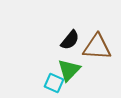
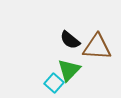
black semicircle: rotated 90 degrees clockwise
cyan square: rotated 18 degrees clockwise
